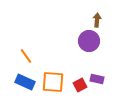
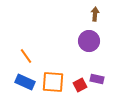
brown arrow: moved 2 px left, 6 px up
